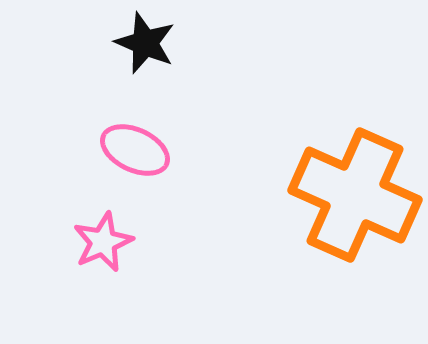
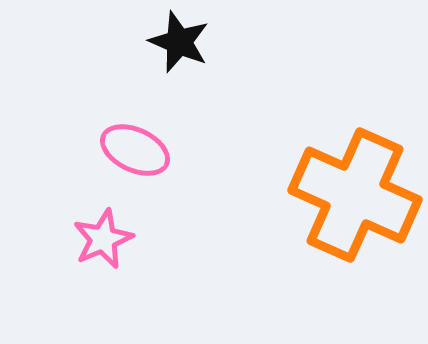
black star: moved 34 px right, 1 px up
pink star: moved 3 px up
